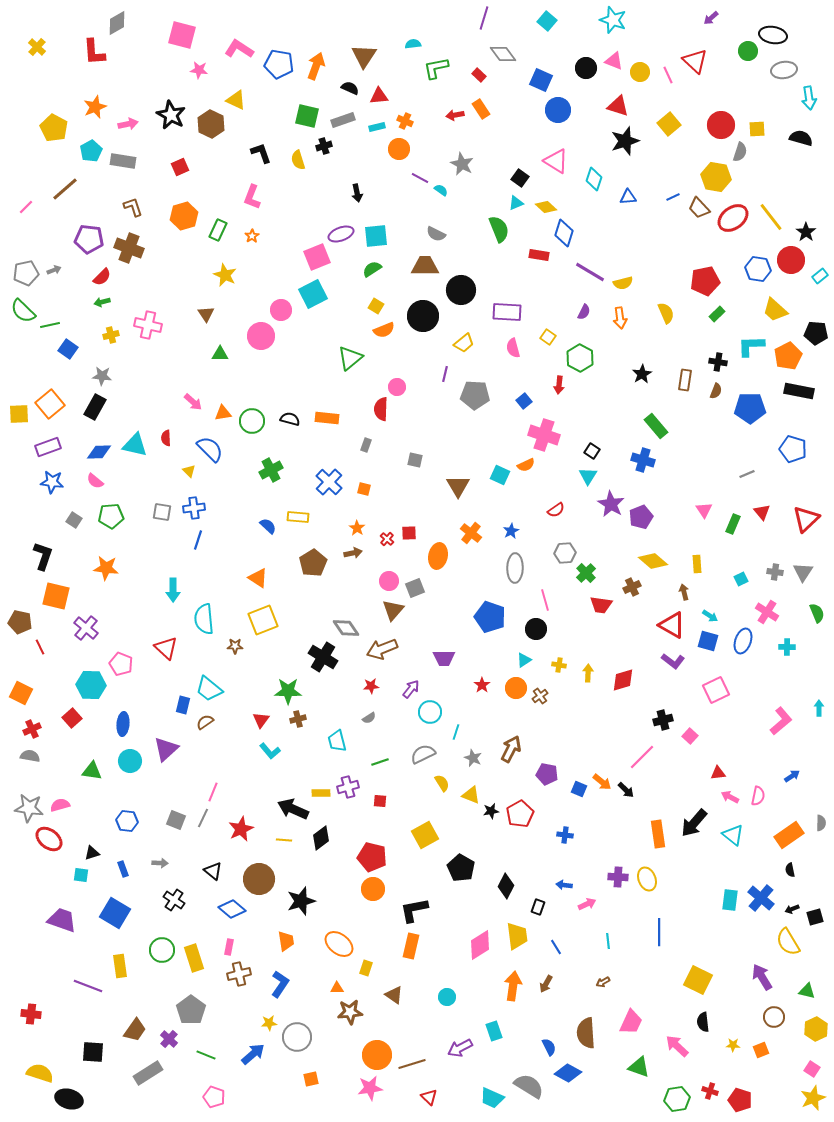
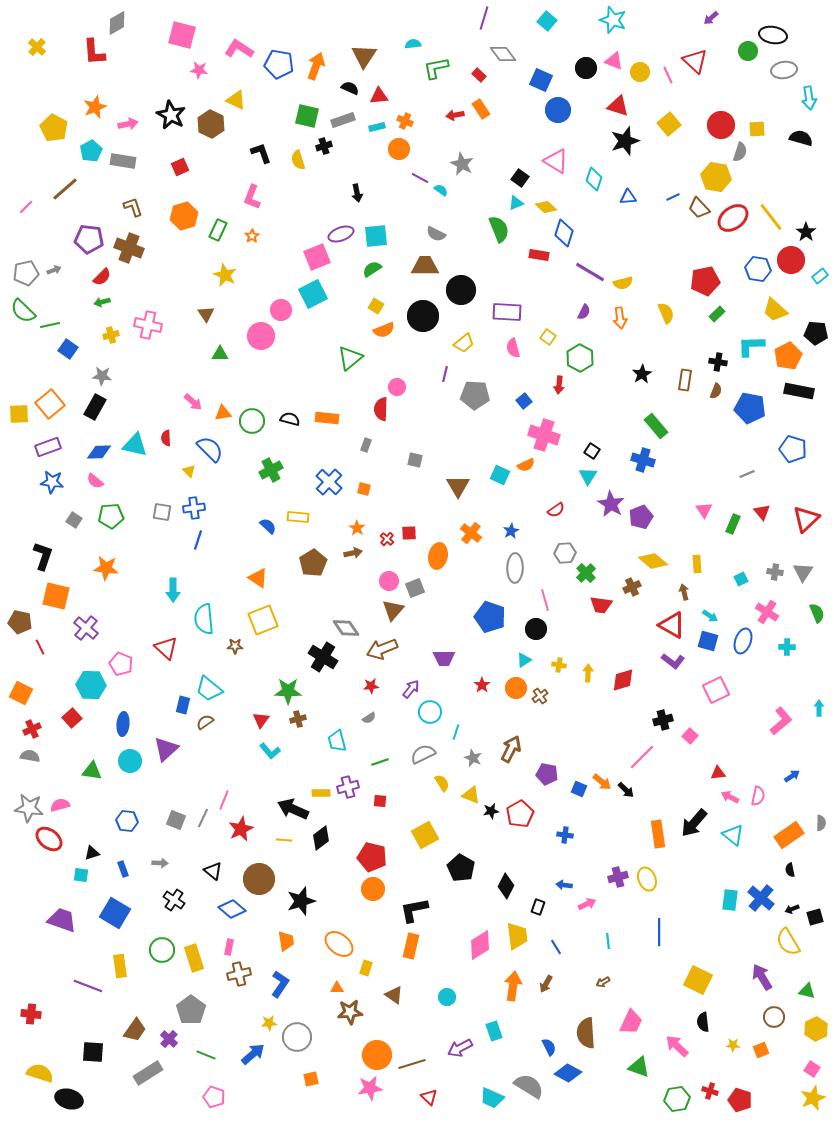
blue pentagon at (750, 408): rotated 12 degrees clockwise
pink line at (213, 792): moved 11 px right, 8 px down
purple cross at (618, 877): rotated 18 degrees counterclockwise
